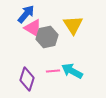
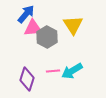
pink triangle: rotated 36 degrees counterclockwise
gray hexagon: rotated 20 degrees counterclockwise
cyan arrow: rotated 60 degrees counterclockwise
